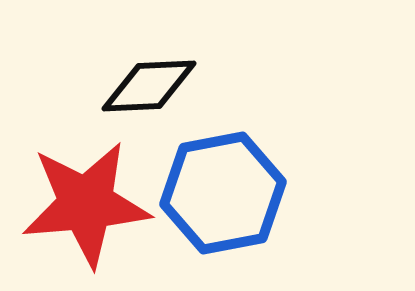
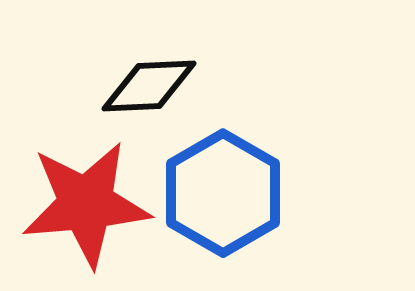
blue hexagon: rotated 19 degrees counterclockwise
